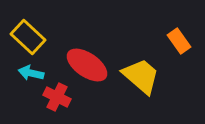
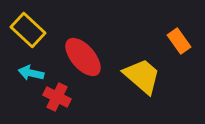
yellow rectangle: moved 7 px up
red ellipse: moved 4 px left, 8 px up; rotated 15 degrees clockwise
yellow trapezoid: moved 1 px right
